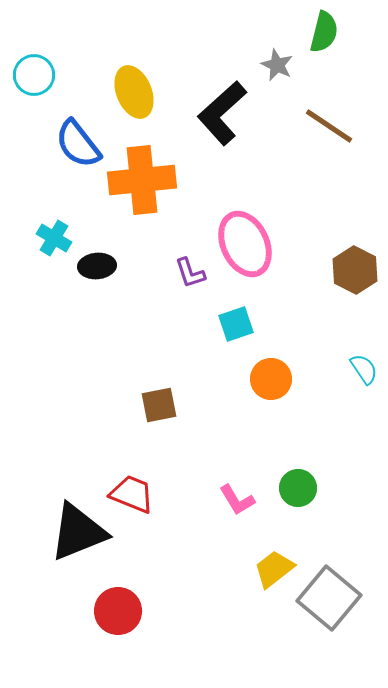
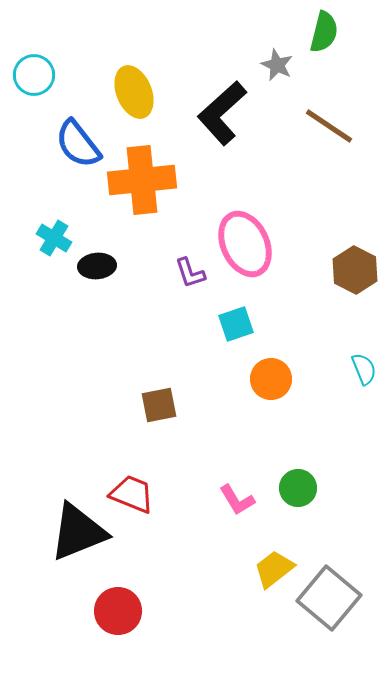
cyan semicircle: rotated 12 degrees clockwise
